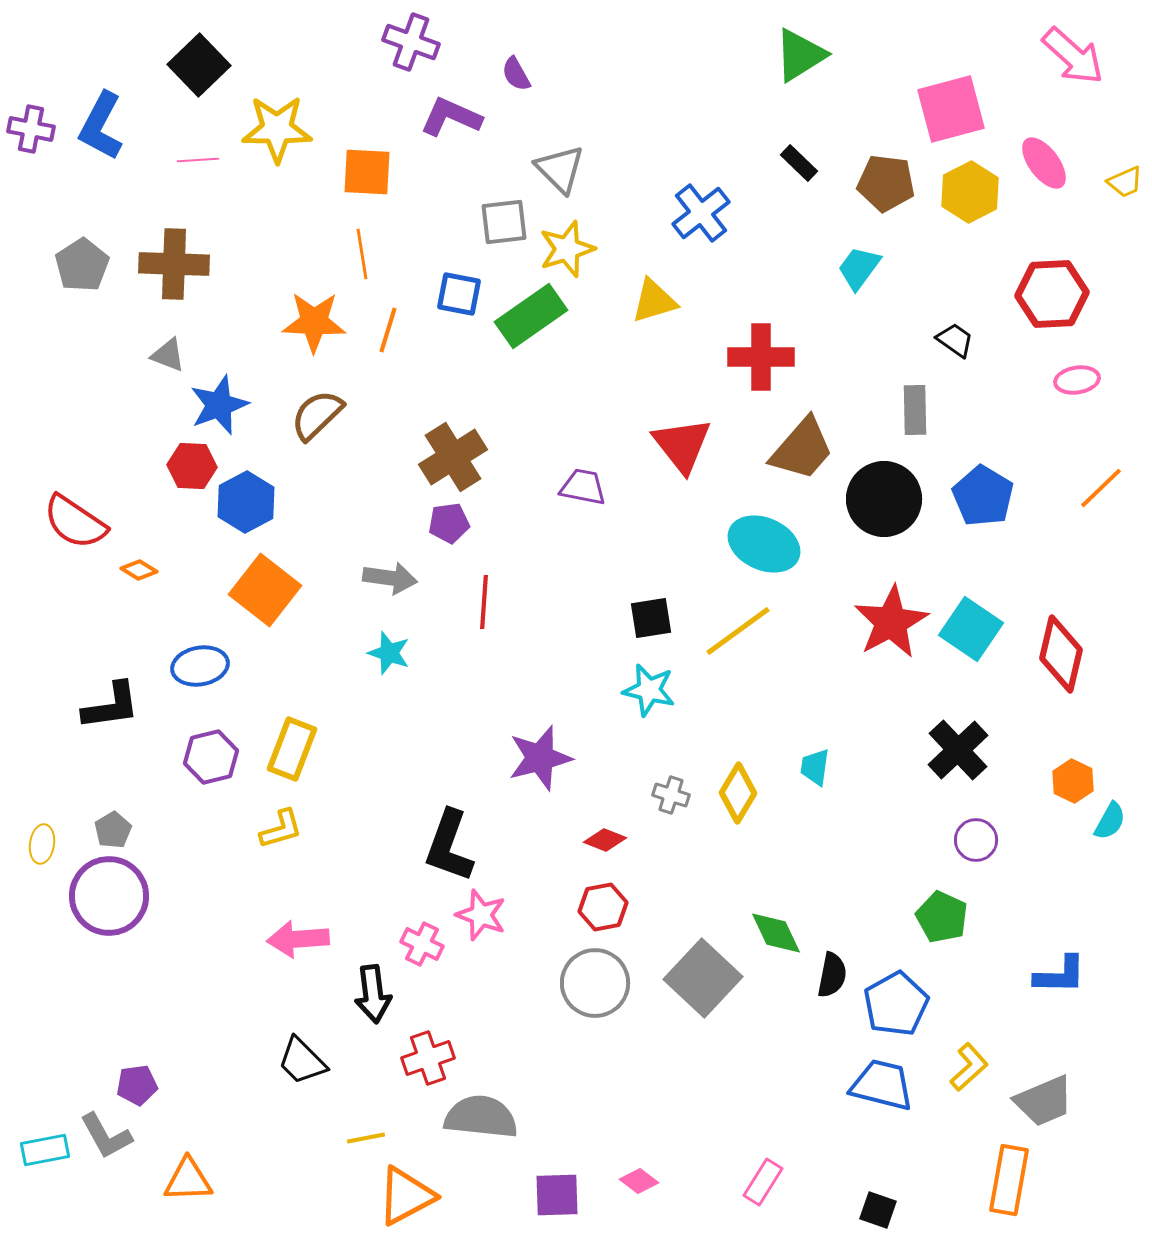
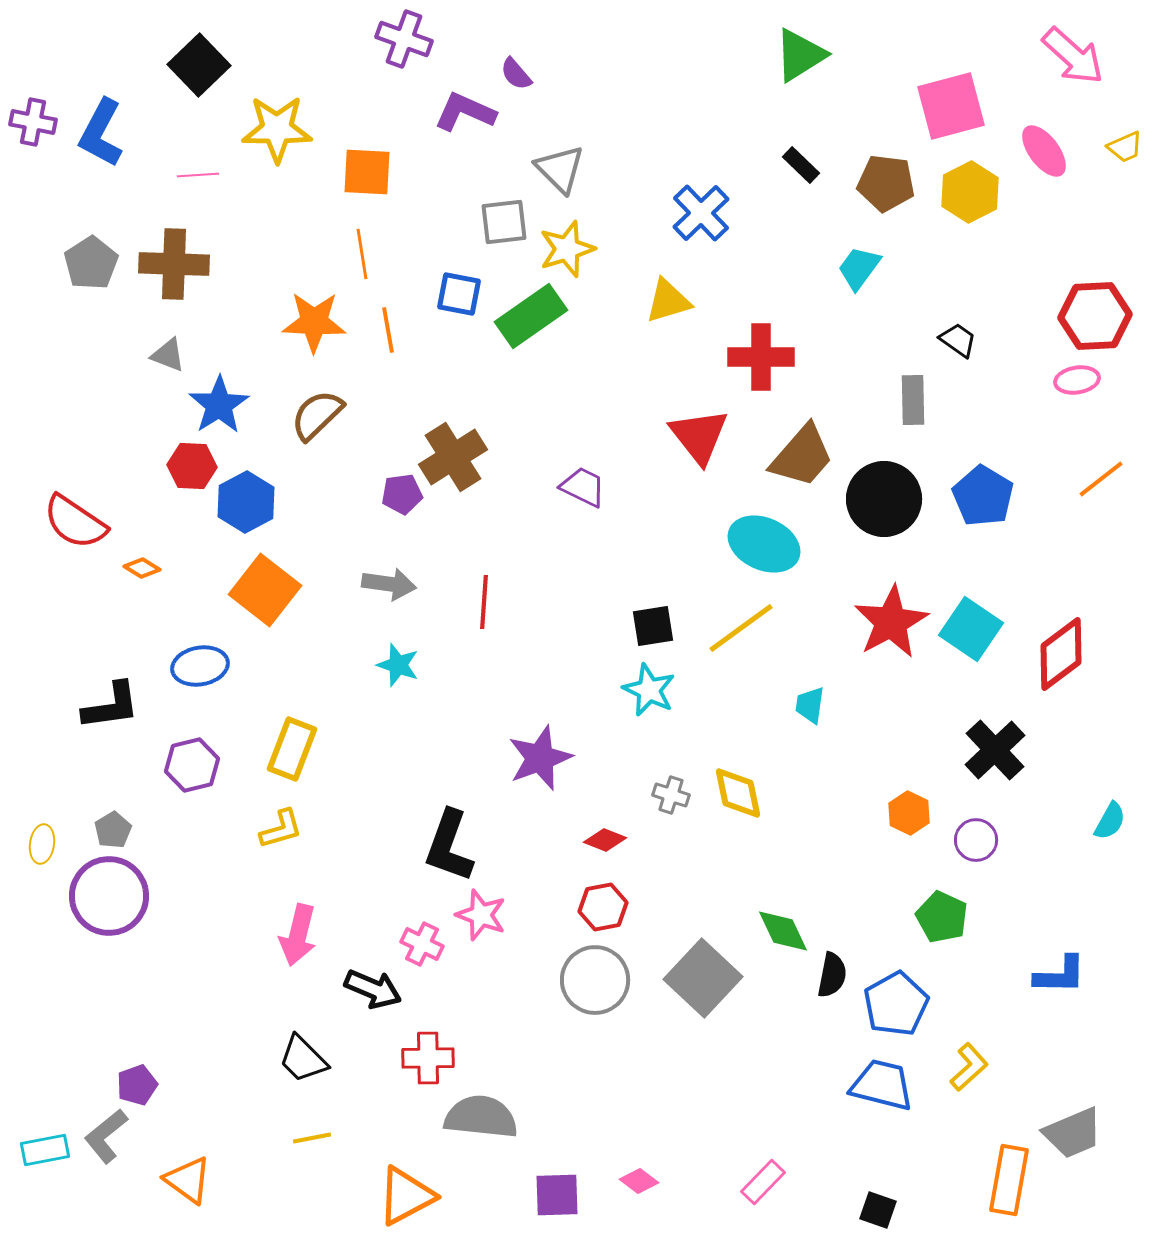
purple cross at (411, 42): moved 7 px left, 3 px up
purple semicircle at (516, 74): rotated 12 degrees counterclockwise
pink square at (951, 109): moved 3 px up
purple L-shape at (451, 117): moved 14 px right, 5 px up
blue L-shape at (101, 126): moved 7 px down
purple cross at (31, 129): moved 2 px right, 7 px up
pink line at (198, 160): moved 15 px down
black rectangle at (799, 163): moved 2 px right, 2 px down
pink ellipse at (1044, 163): moved 12 px up
yellow trapezoid at (1125, 182): moved 35 px up
blue cross at (701, 213): rotated 6 degrees counterclockwise
gray pentagon at (82, 265): moved 9 px right, 2 px up
red hexagon at (1052, 294): moved 43 px right, 22 px down
yellow triangle at (654, 301): moved 14 px right
orange line at (388, 330): rotated 27 degrees counterclockwise
black trapezoid at (955, 340): moved 3 px right
blue star at (219, 405): rotated 12 degrees counterclockwise
gray rectangle at (915, 410): moved 2 px left, 10 px up
red triangle at (682, 445): moved 17 px right, 9 px up
brown trapezoid at (802, 449): moved 7 px down
purple trapezoid at (583, 487): rotated 15 degrees clockwise
orange line at (1101, 488): moved 9 px up; rotated 6 degrees clockwise
purple pentagon at (449, 523): moved 47 px left, 29 px up
orange diamond at (139, 570): moved 3 px right, 2 px up
gray arrow at (390, 578): moved 1 px left, 6 px down
black square at (651, 618): moved 2 px right, 8 px down
yellow line at (738, 631): moved 3 px right, 3 px up
cyan star at (389, 653): moved 9 px right, 12 px down
red diamond at (1061, 654): rotated 40 degrees clockwise
cyan star at (649, 690): rotated 12 degrees clockwise
black cross at (958, 750): moved 37 px right
purple hexagon at (211, 757): moved 19 px left, 8 px down
purple star at (540, 758): rotated 6 degrees counterclockwise
cyan trapezoid at (815, 767): moved 5 px left, 62 px up
orange hexagon at (1073, 781): moved 164 px left, 32 px down
yellow diamond at (738, 793): rotated 42 degrees counterclockwise
green diamond at (776, 933): moved 7 px right, 2 px up
pink arrow at (298, 939): moved 4 px up; rotated 72 degrees counterclockwise
gray circle at (595, 983): moved 3 px up
black arrow at (373, 994): moved 5 px up; rotated 60 degrees counterclockwise
red cross at (428, 1058): rotated 18 degrees clockwise
black trapezoid at (302, 1061): moved 1 px right, 2 px up
purple pentagon at (137, 1085): rotated 12 degrees counterclockwise
gray trapezoid at (1044, 1101): moved 29 px right, 32 px down
gray L-shape at (106, 1136): rotated 80 degrees clockwise
yellow line at (366, 1138): moved 54 px left
orange triangle at (188, 1180): rotated 38 degrees clockwise
pink rectangle at (763, 1182): rotated 12 degrees clockwise
